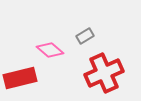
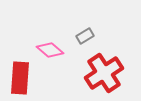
red cross: rotated 9 degrees counterclockwise
red rectangle: rotated 72 degrees counterclockwise
